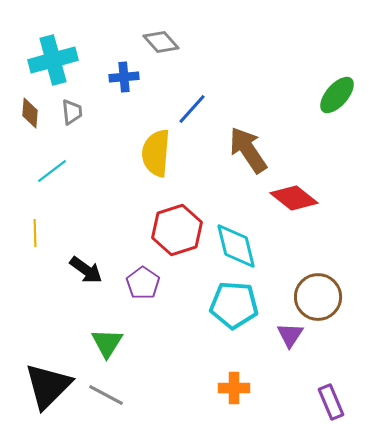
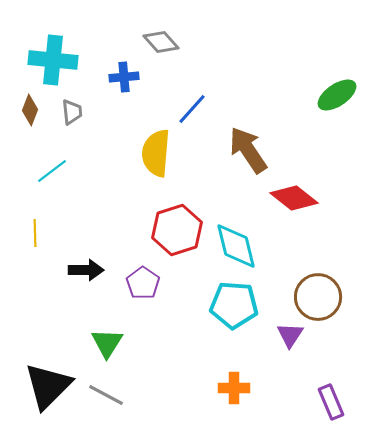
cyan cross: rotated 21 degrees clockwise
green ellipse: rotated 15 degrees clockwise
brown diamond: moved 3 px up; rotated 16 degrees clockwise
black arrow: rotated 36 degrees counterclockwise
